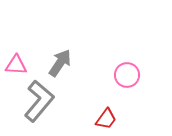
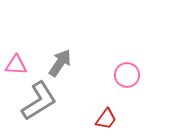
gray L-shape: rotated 18 degrees clockwise
